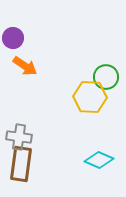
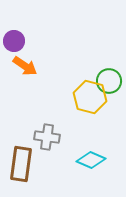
purple circle: moved 1 px right, 3 px down
green circle: moved 3 px right, 4 px down
yellow hexagon: rotated 12 degrees clockwise
gray cross: moved 28 px right
cyan diamond: moved 8 px left
